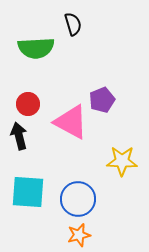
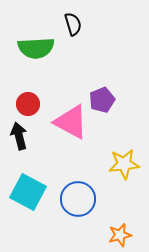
yellow star: moved 2 px right, 3 px down; rotated 8 degrees counterclockwise
cyan square: rotated 24 degrees clockwise
orange star: moved 41 px right
